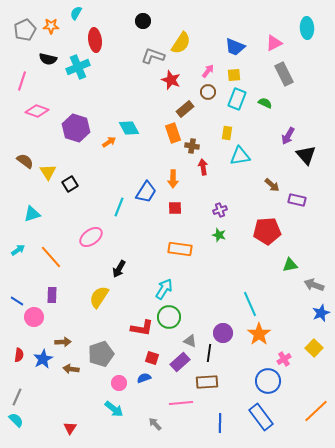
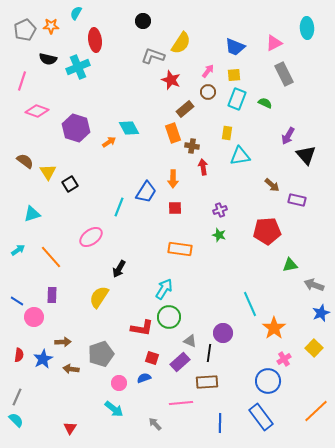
orange star at (259, 334): moved 15 px right, 6 px up
